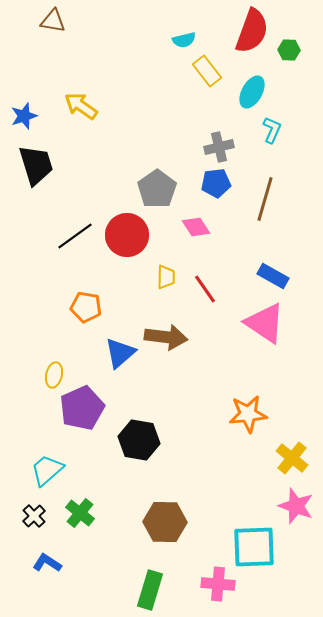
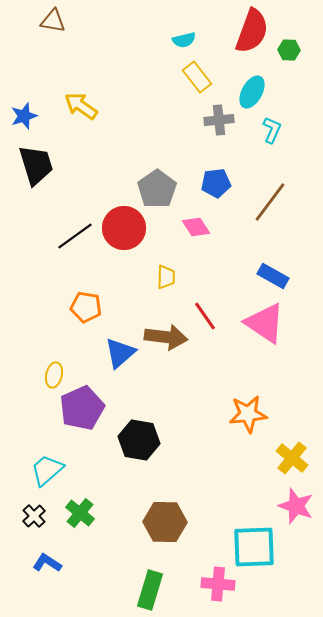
yellow rectangle: moved 10 px left, 6 px down
gray cross: moved 27 px up; rotated 8 degrees clockwise
brown line: moved 5 px right, 3 px down; rotated 21 degrees clockwise
red circle: moved 3 px left, 7 px up
red line: moved 27 px down
